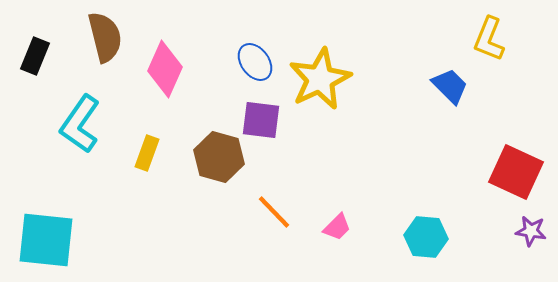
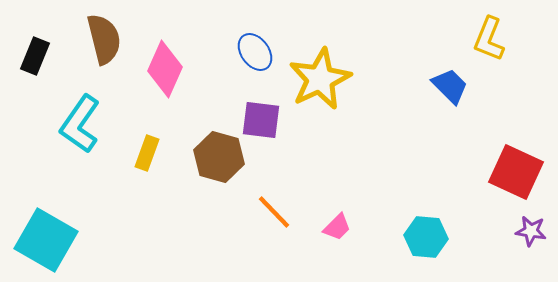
brown semicircle: moved 1 px left, 2 px down
blue ellipse: moved 10 px up
cyan square: rotated 24 degrees clockwise
